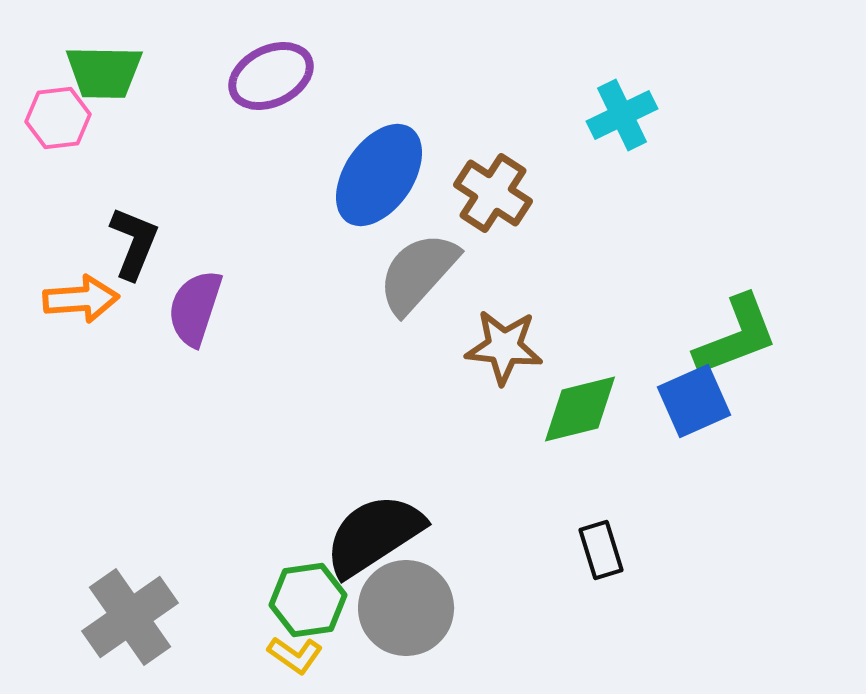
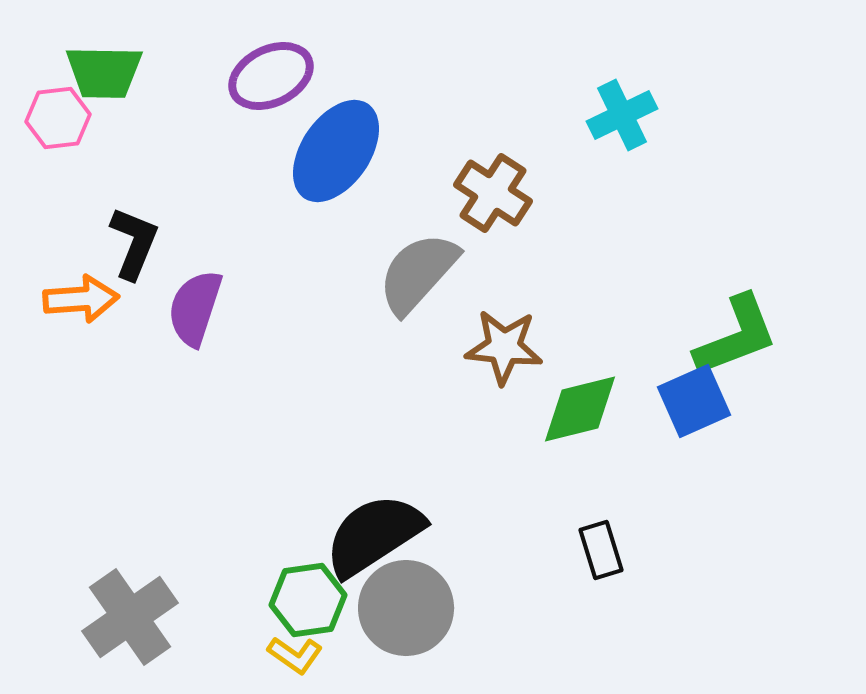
blue ellipse: moved 43 px left, 24 px up
